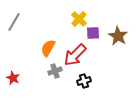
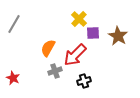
gray line: moved 2 px down
